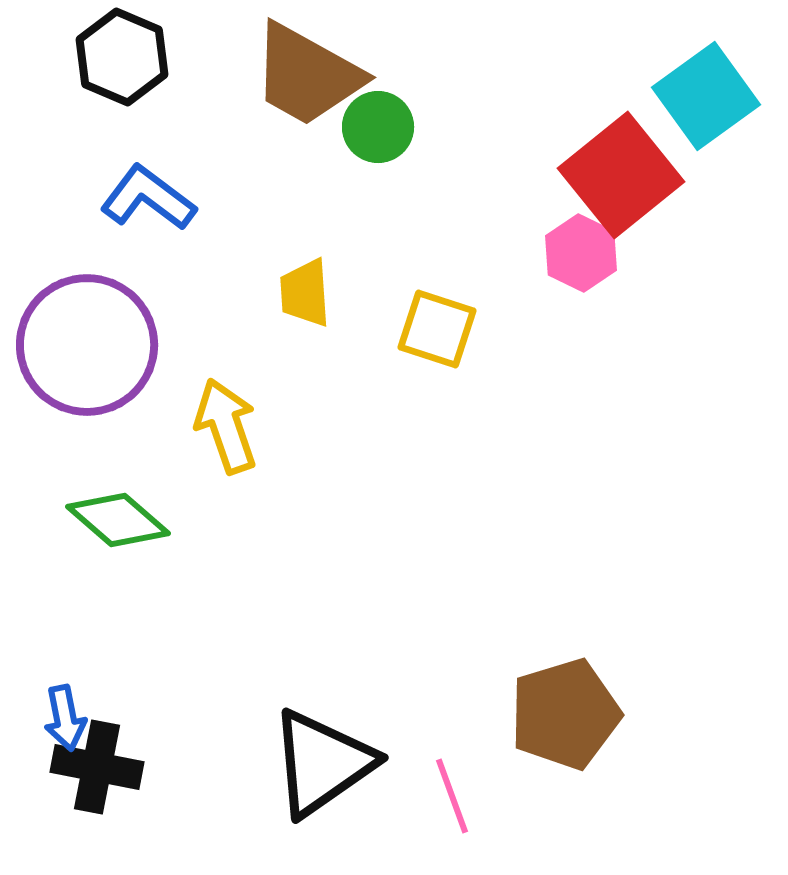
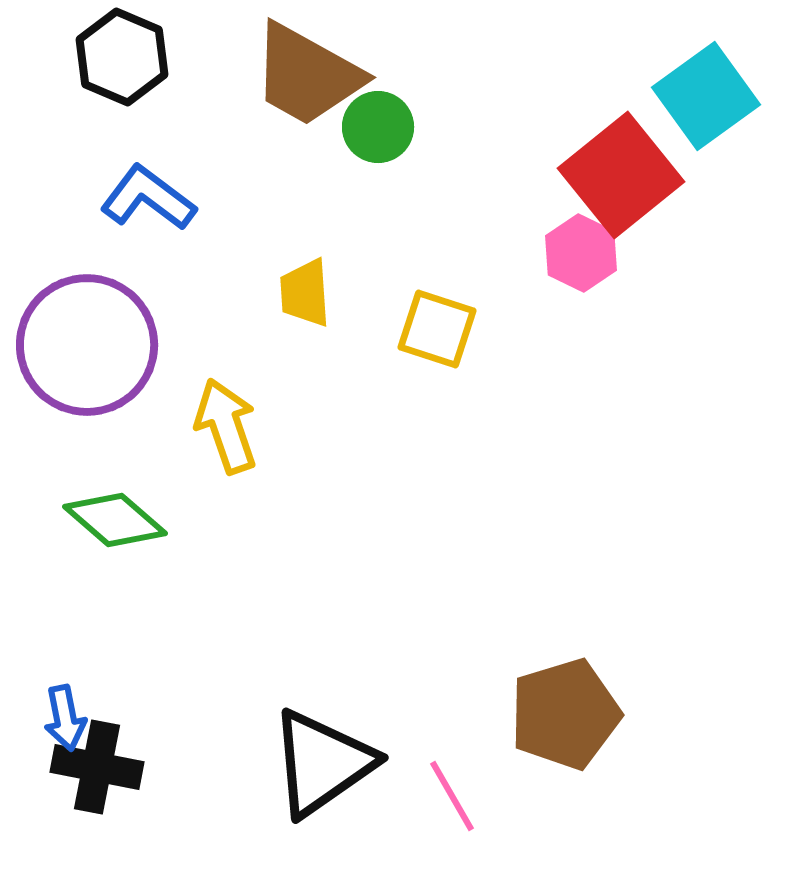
green diamond: moved 3 px left
pink line: rotated 10 degrees counterclockwise
